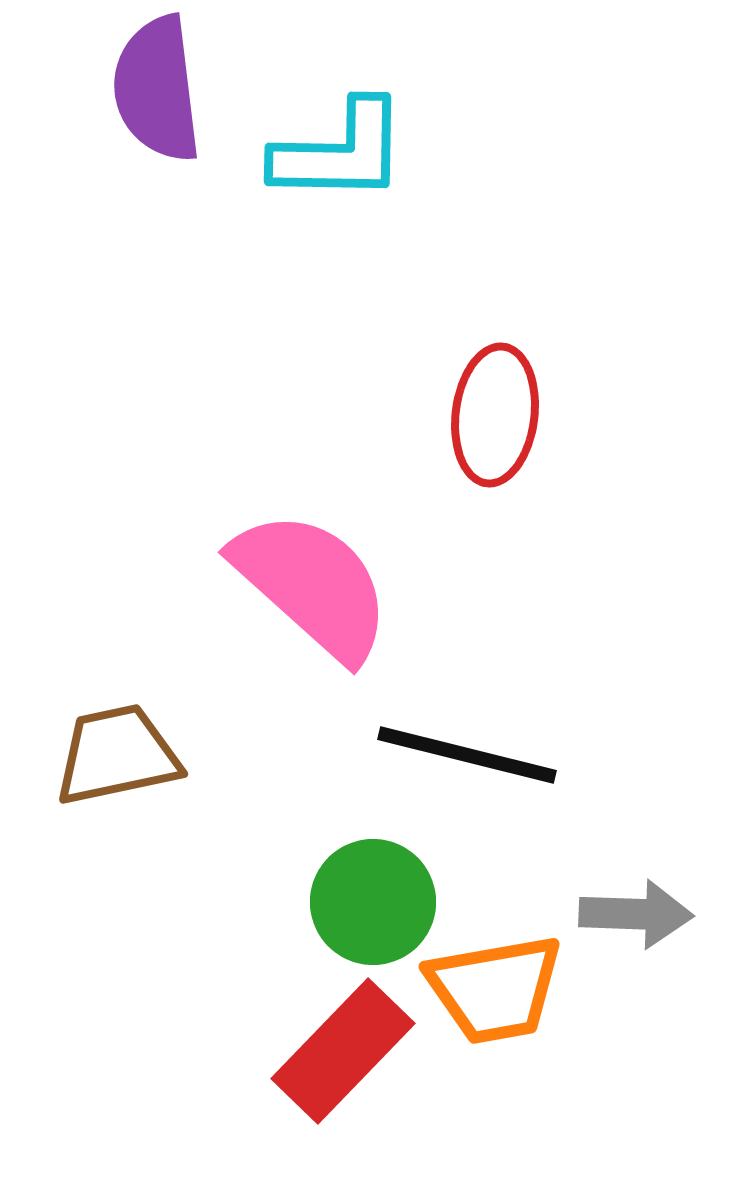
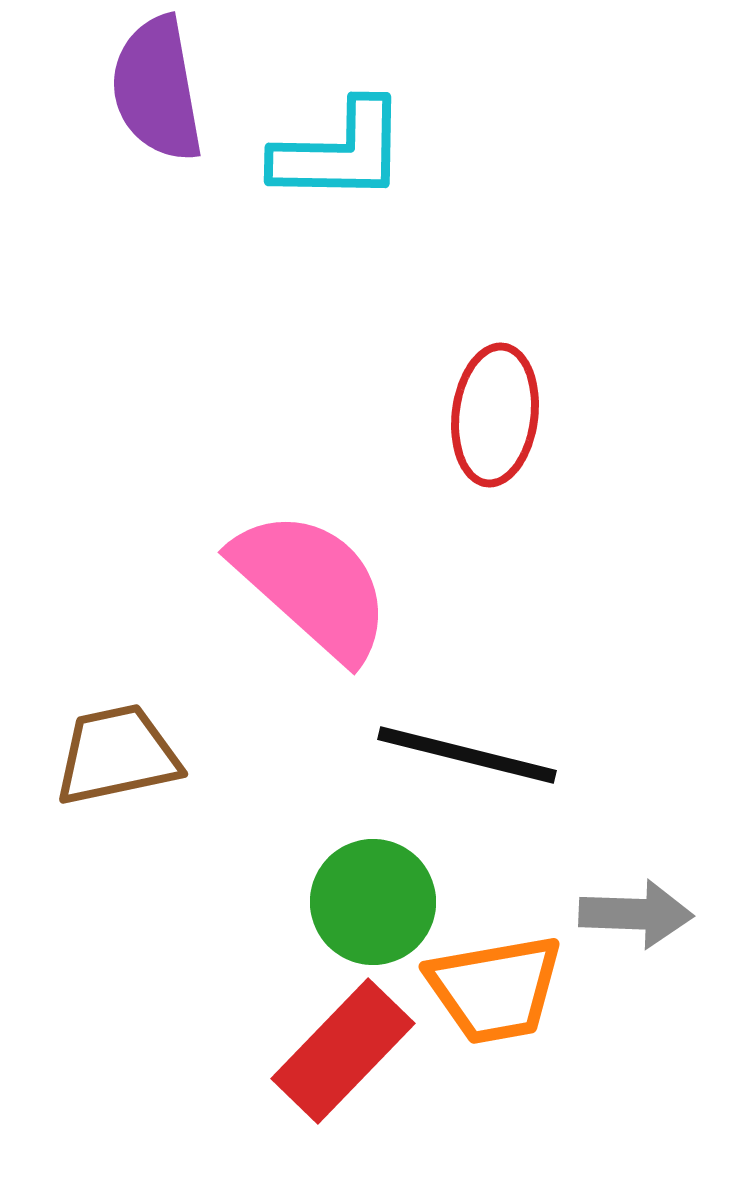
purple semicircle: rotated 3 degrees counterclockwise
